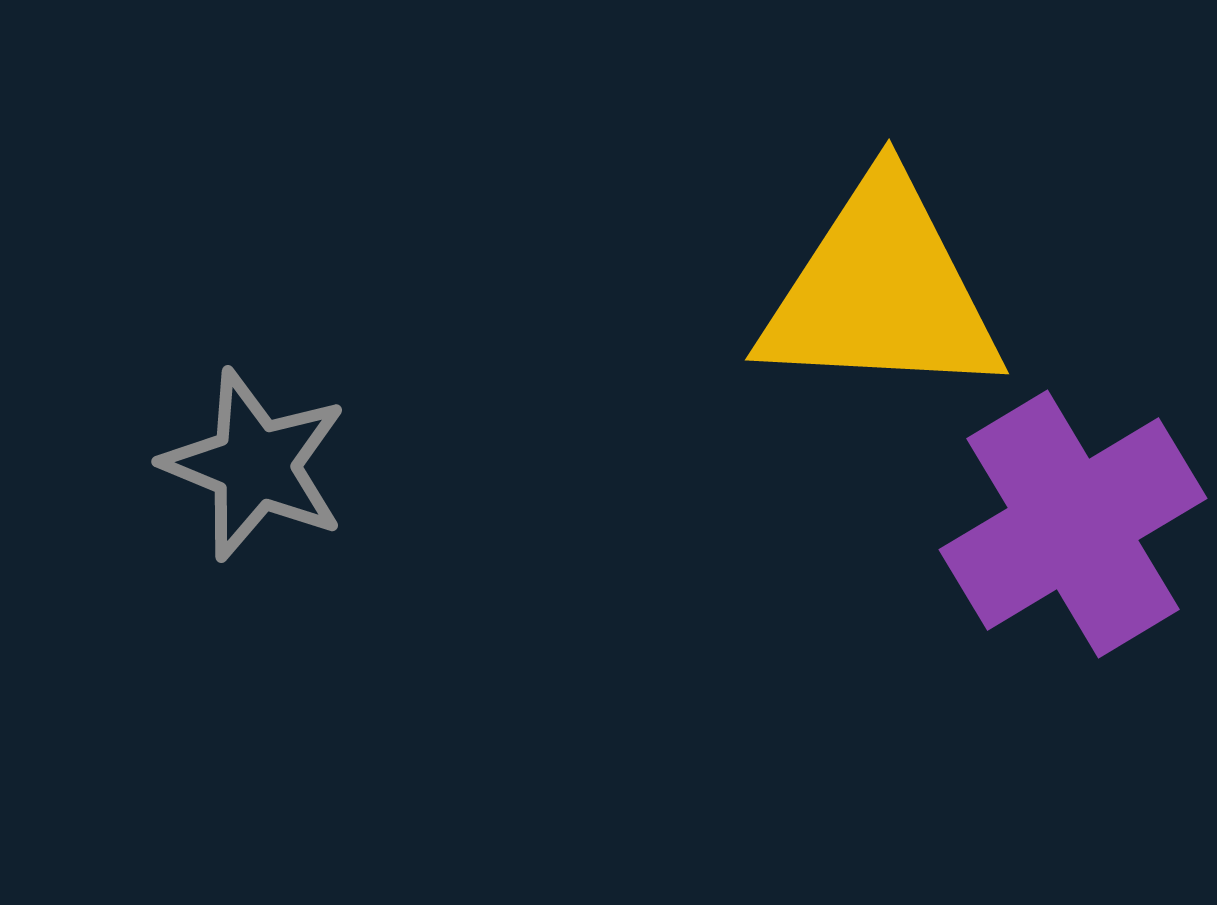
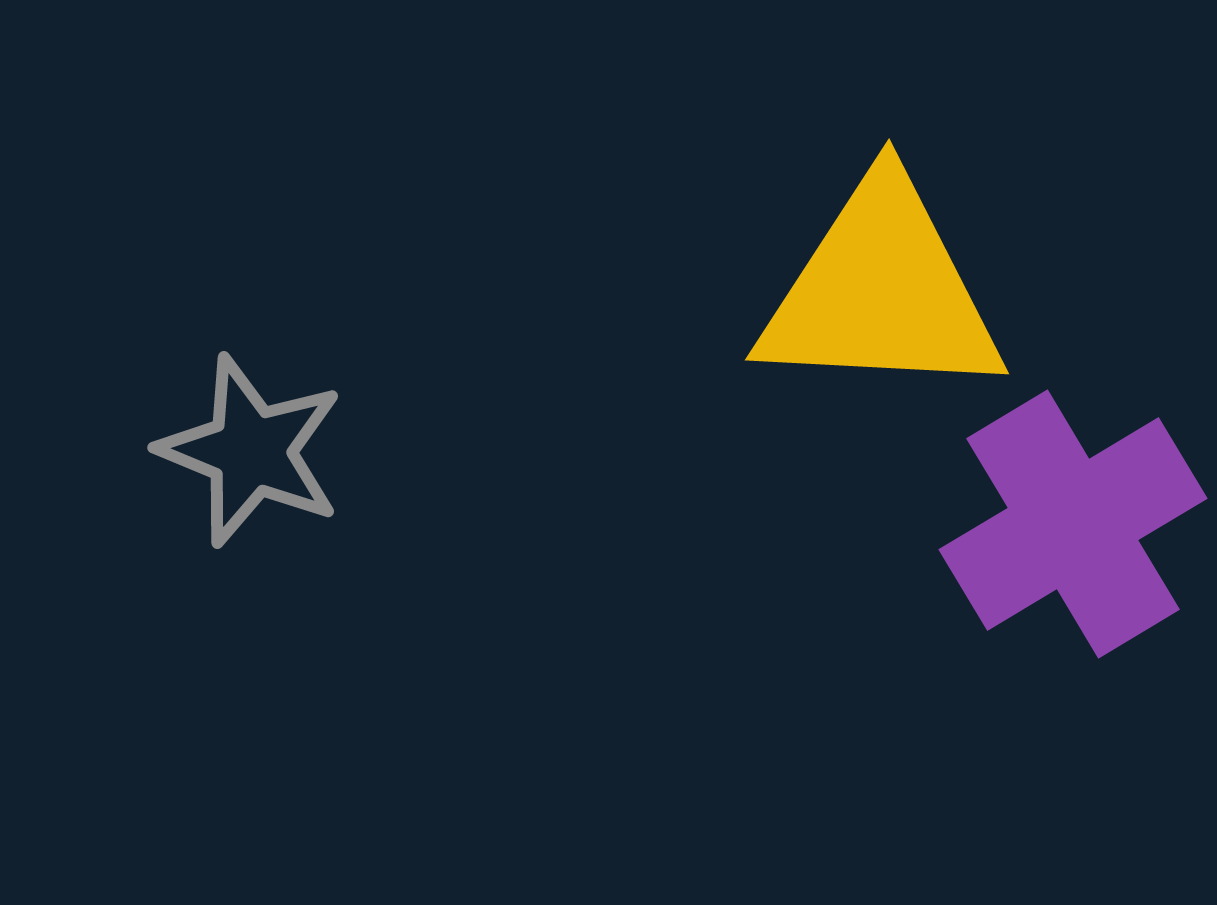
gray star: moved 4 px left, 14 px up
